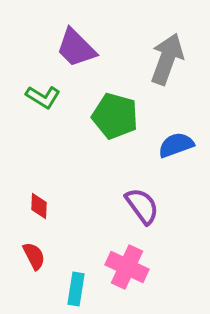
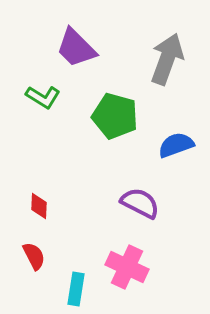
purple semicircle: moved 2 px left, 3 px up; rotated 27 degrees counterclockwise
